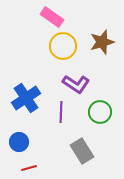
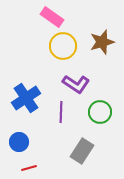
gray rectangle: rotated 65 degrees clockwise
